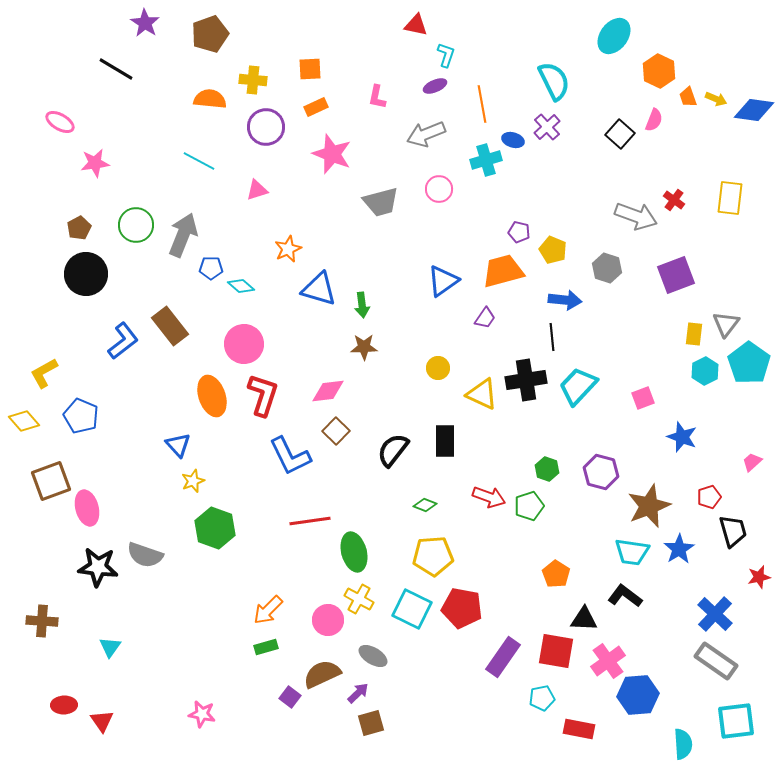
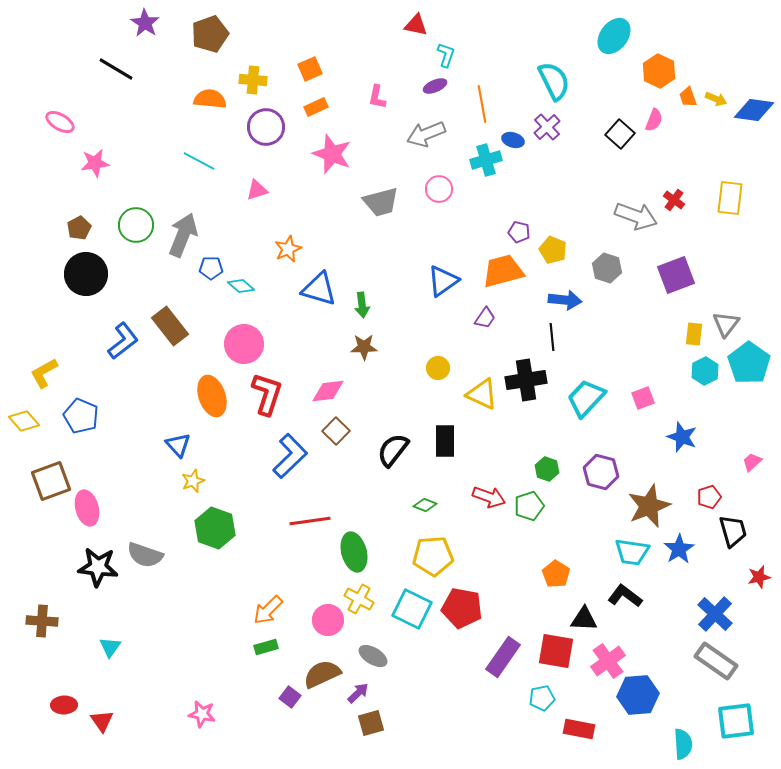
orange square at (310, 69): rotated 20 degrees counterclockwise
cyan trapezoid at (578, 386): moved 8 px right, 12 px down
red L-shape at (263, 395): moved 4 px right, 1 px up
blue L-shape at (290, 456): rotated 108 degrees counterclockwise
